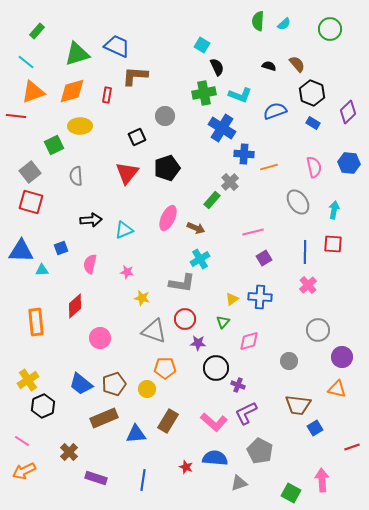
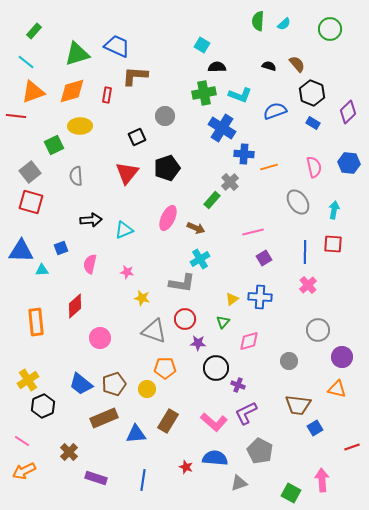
green rectangle at (37, 31): moved 3 px left
black semicircle at (217, 67): rotated 66 degrees counterclockwise
